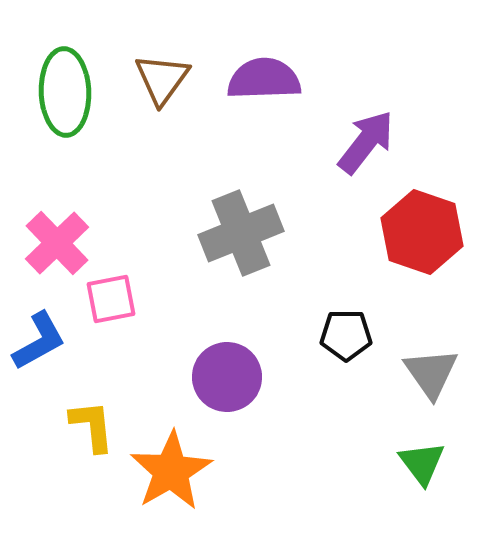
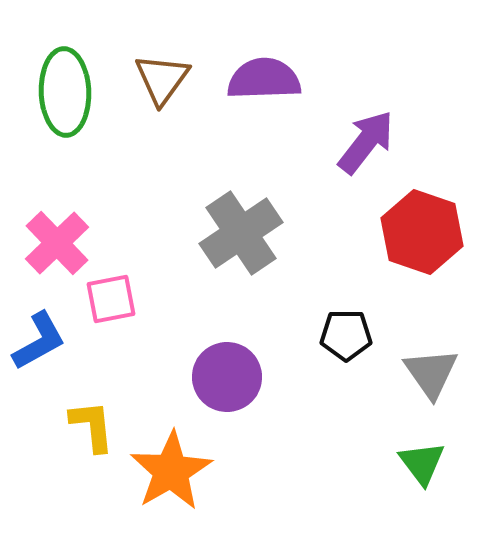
gray cross: rotated 12 degrees counterclockwise
